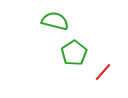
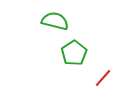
red line: moved 6 px down
